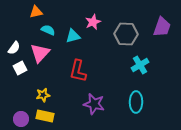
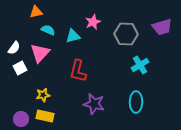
purple trapezoid: rotated 55 degrees clockwise
